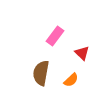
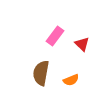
red triangle: moved 9 px up
orange semicircle: rotated 21 degrees clockwise
